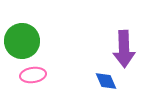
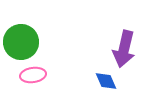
green circle: moved 1 px left, 1 px down
purple arrow: rotated 15 degrees clockwise
